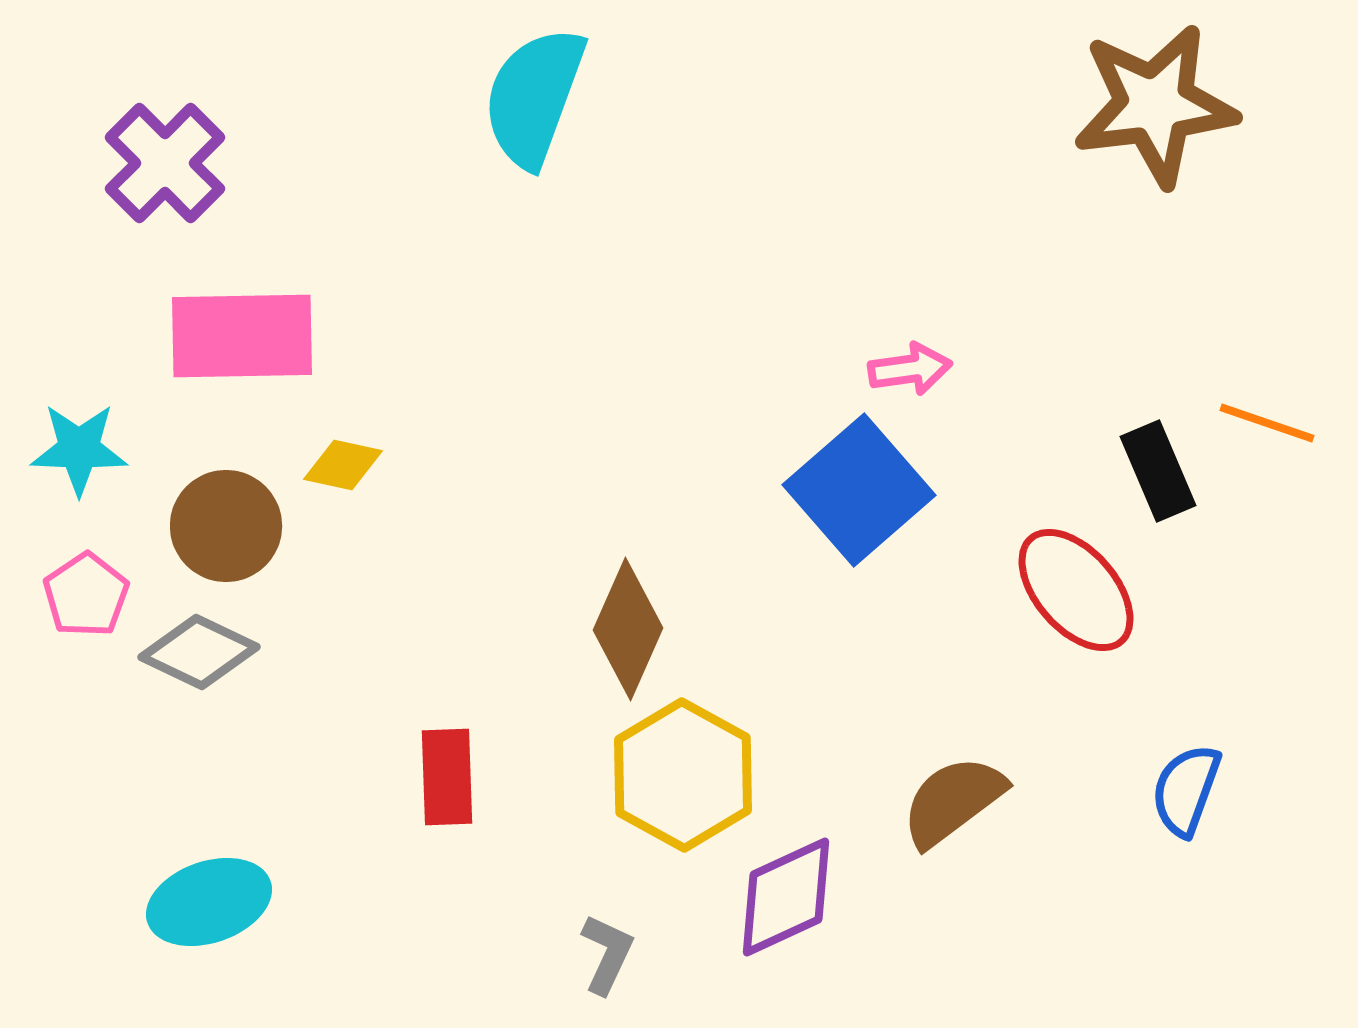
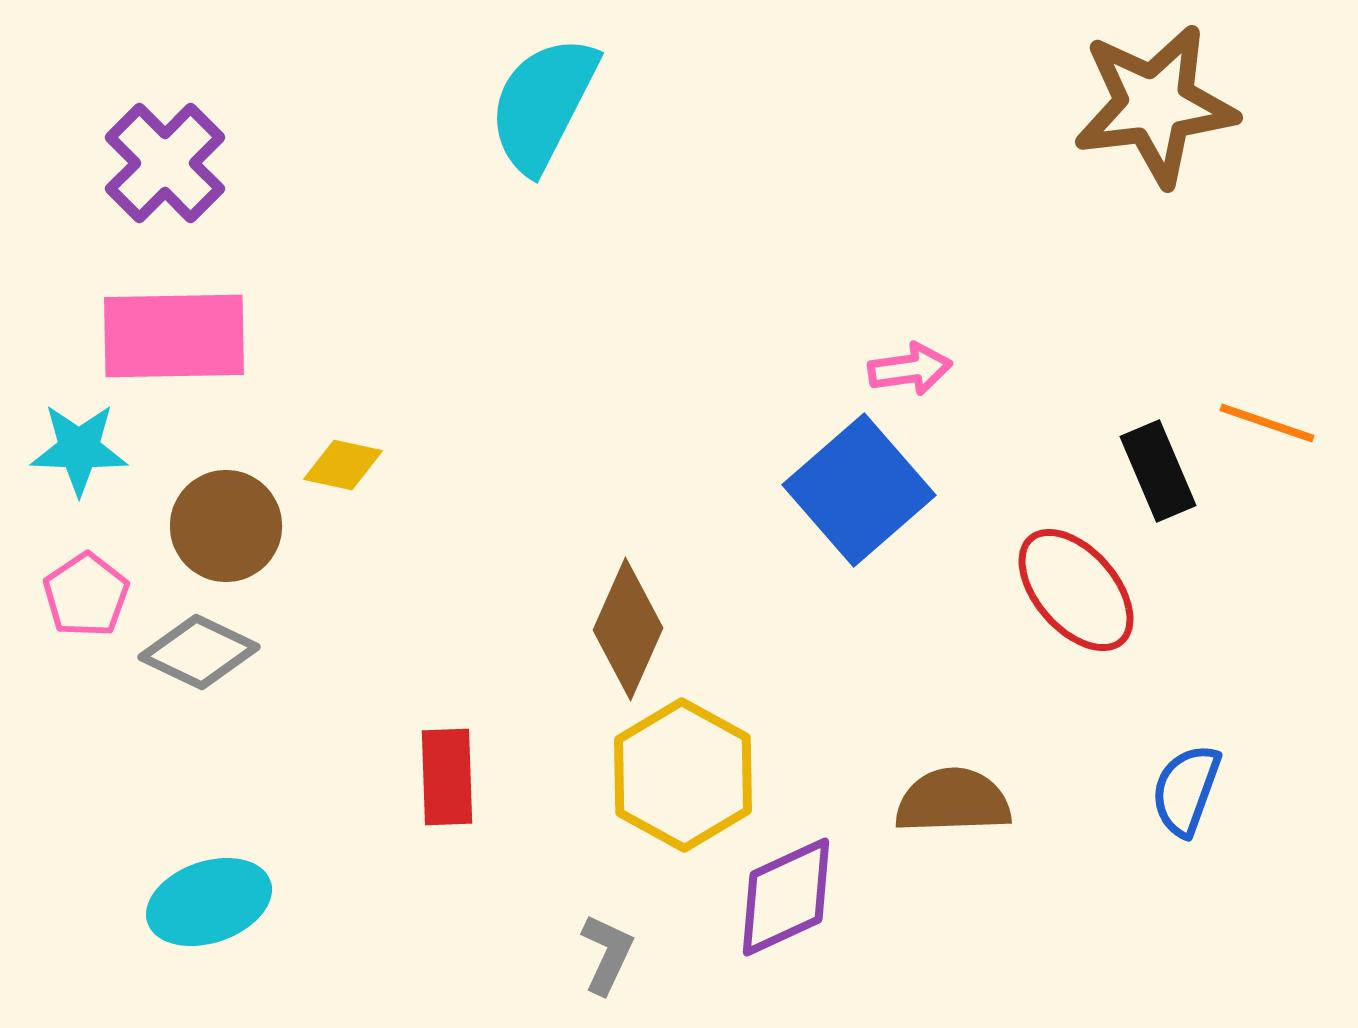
cyan semicircle: moved 9 px right, 7 px down; rotated 7 degrees clockwise
pink rectangle: moved 68 px left
brown semicircle: rotated 35 degrees clockwise
